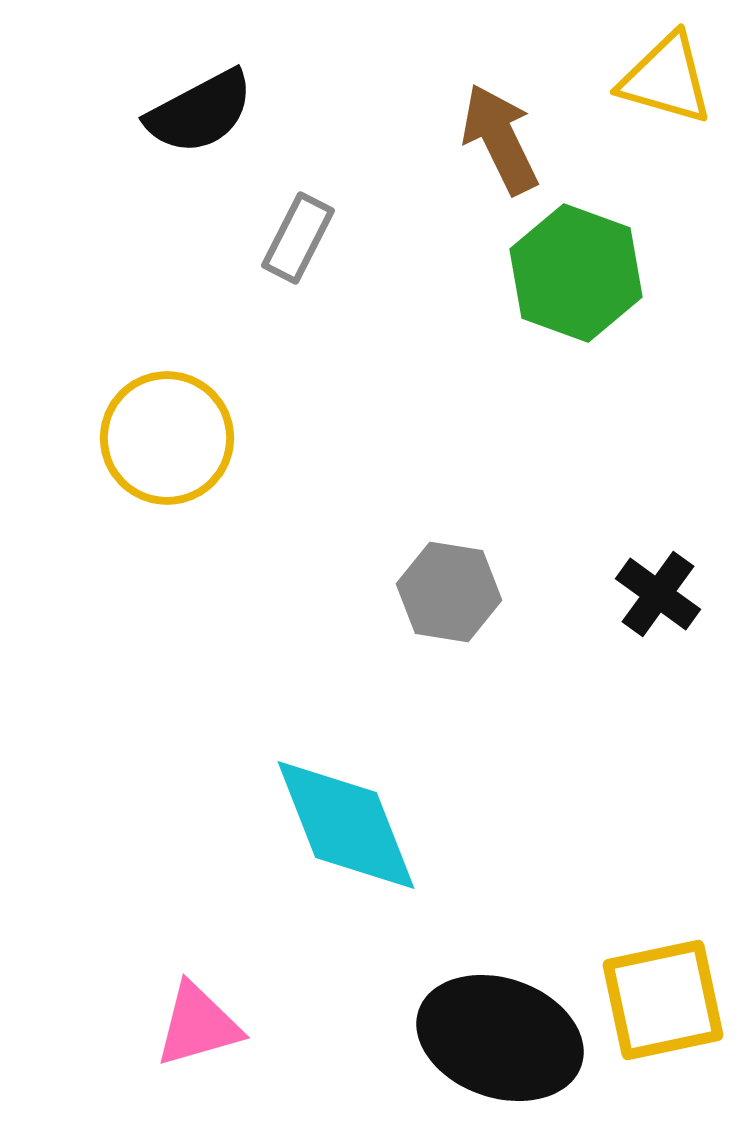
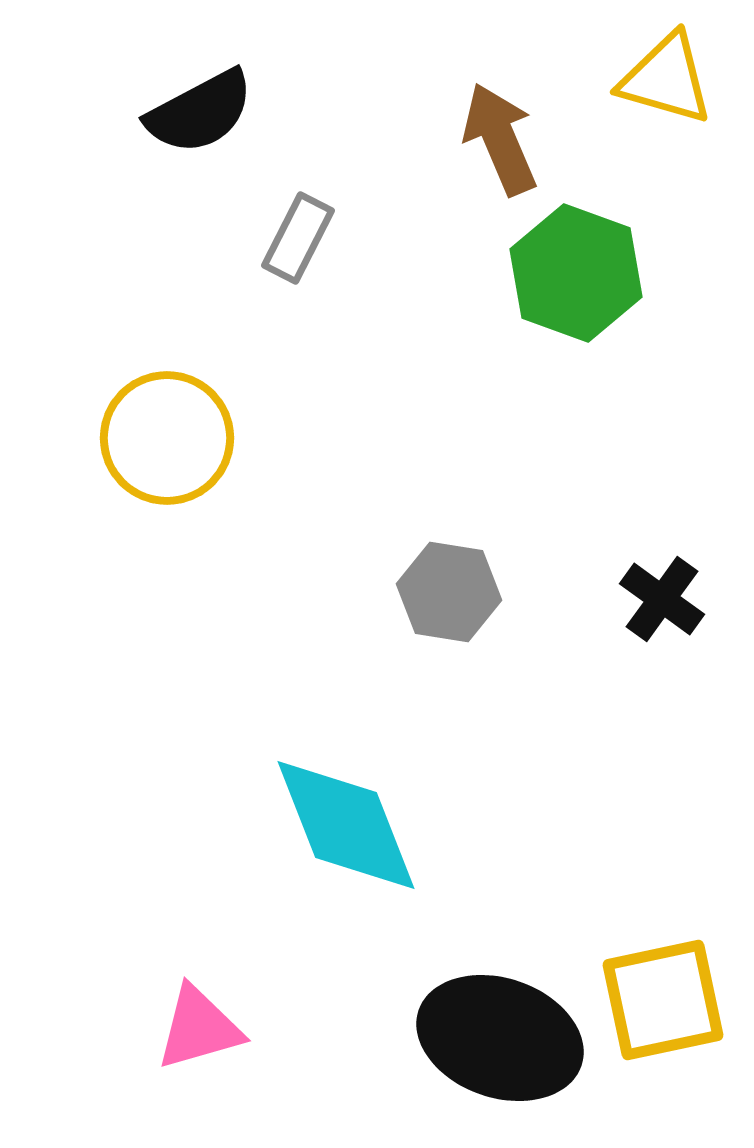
brown arrow: rotated 3 degrees clockwise
black cross: moved 4 px right, 5 px down
pink triangle: moved 1 px right, 3 px down
